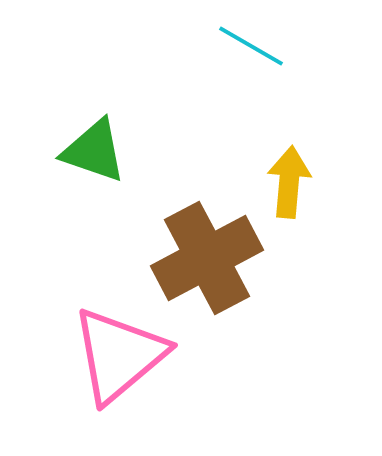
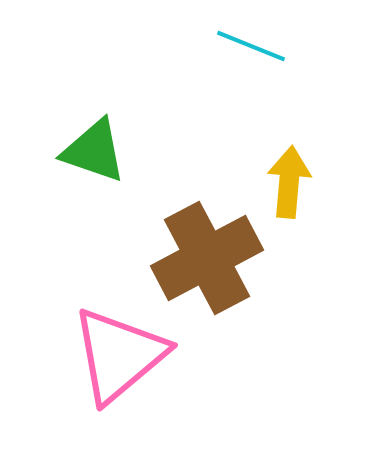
cyan line: rotated 8 degrees counterclockwise
